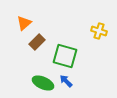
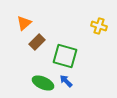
yellow cross: moved 5 px up
